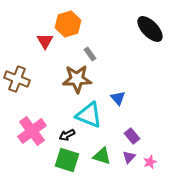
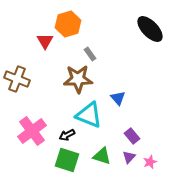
brown star: moved 1 px right
